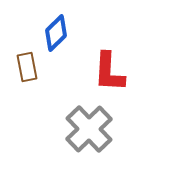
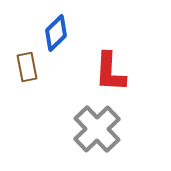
red L-shape: moved 1 px right
gray cross: moved 8 px right
